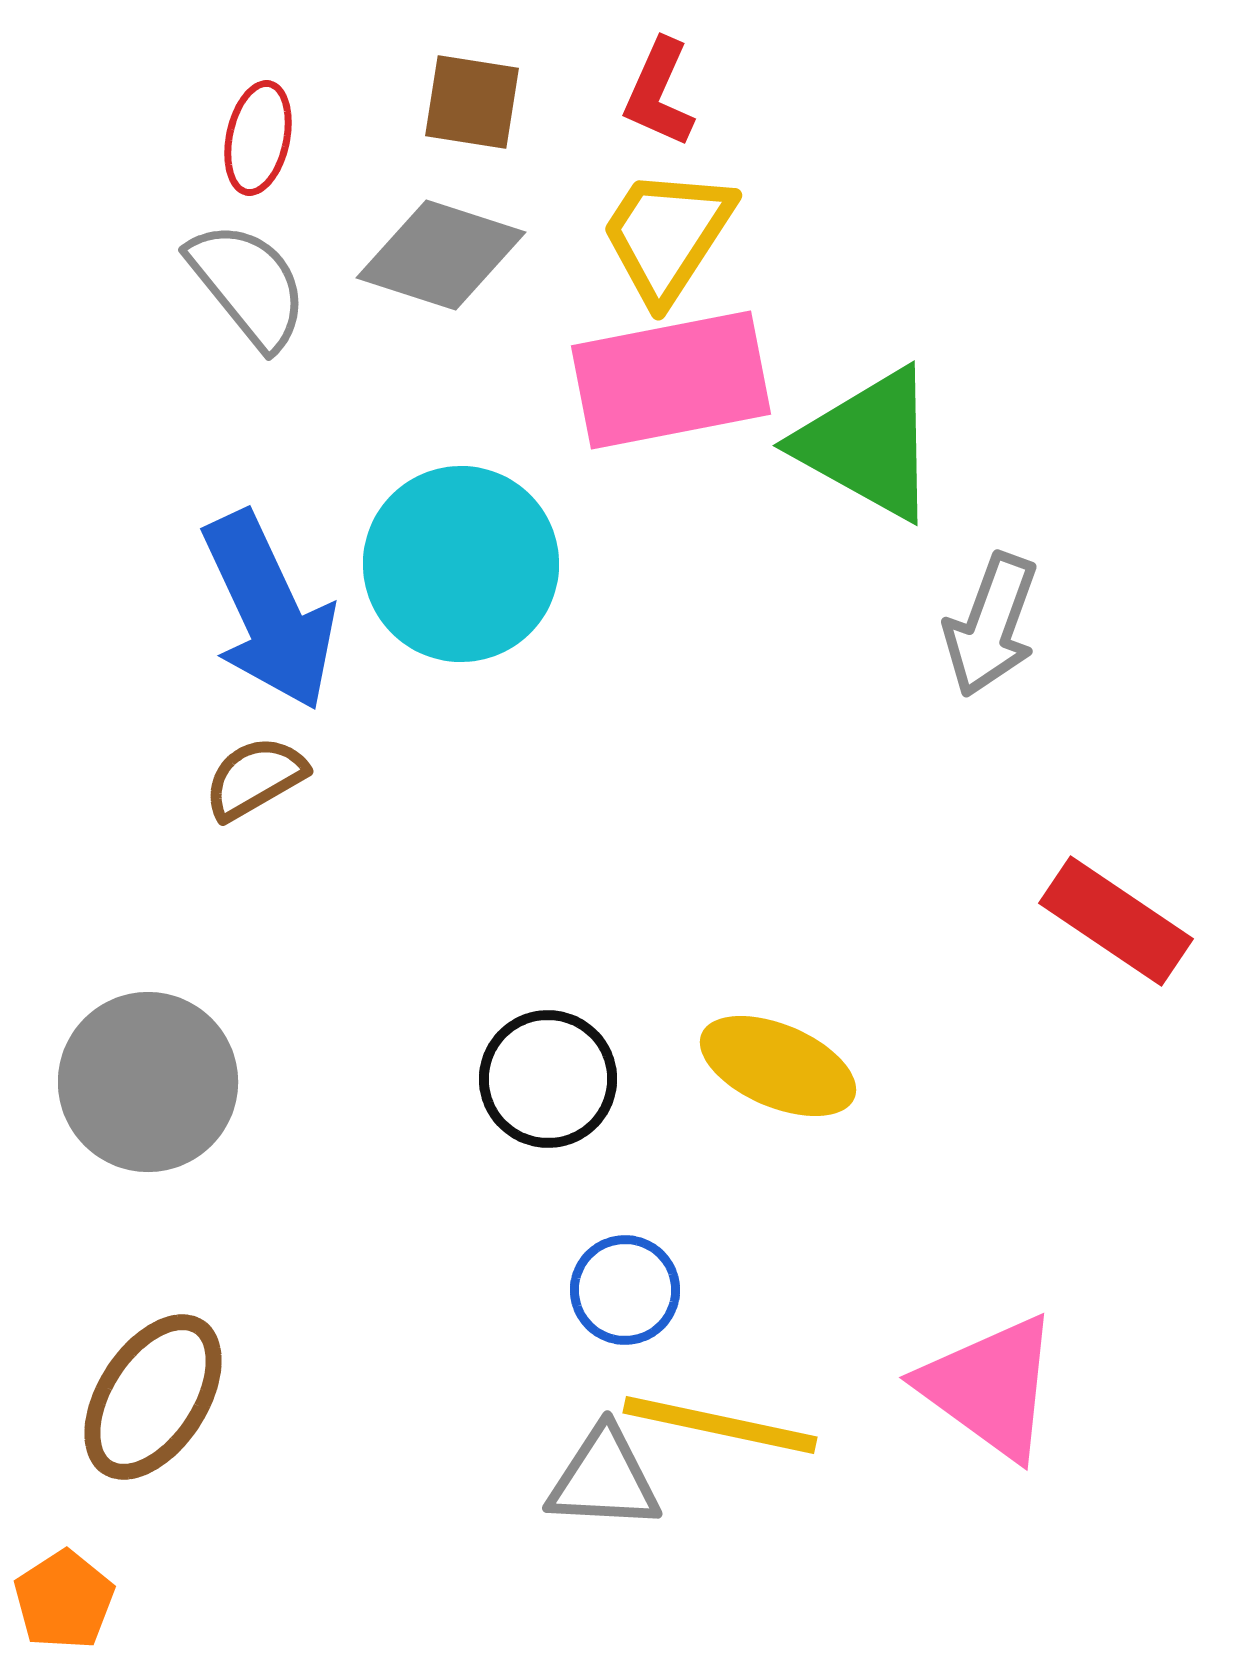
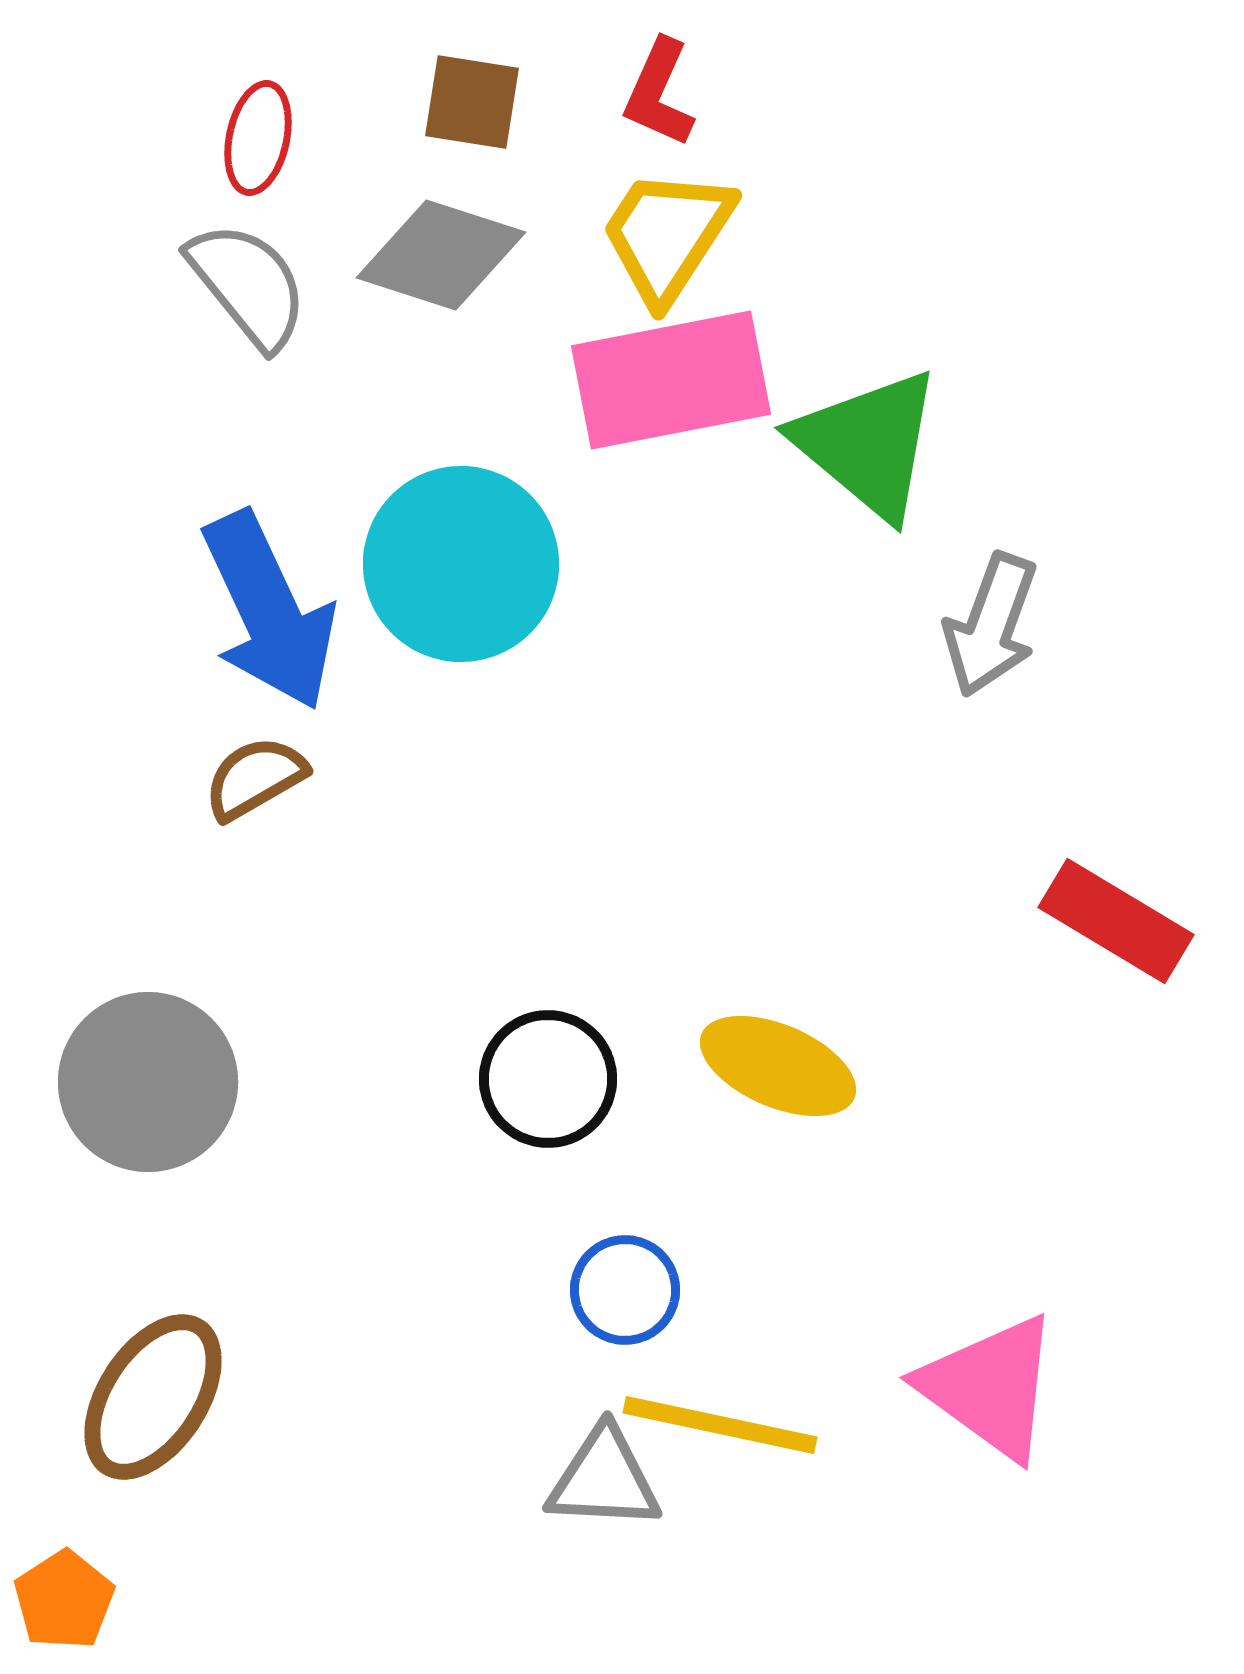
green triangle: rotated 11 degrees clockwise
red rectangle: rotated 3 degrees counterclockwise
